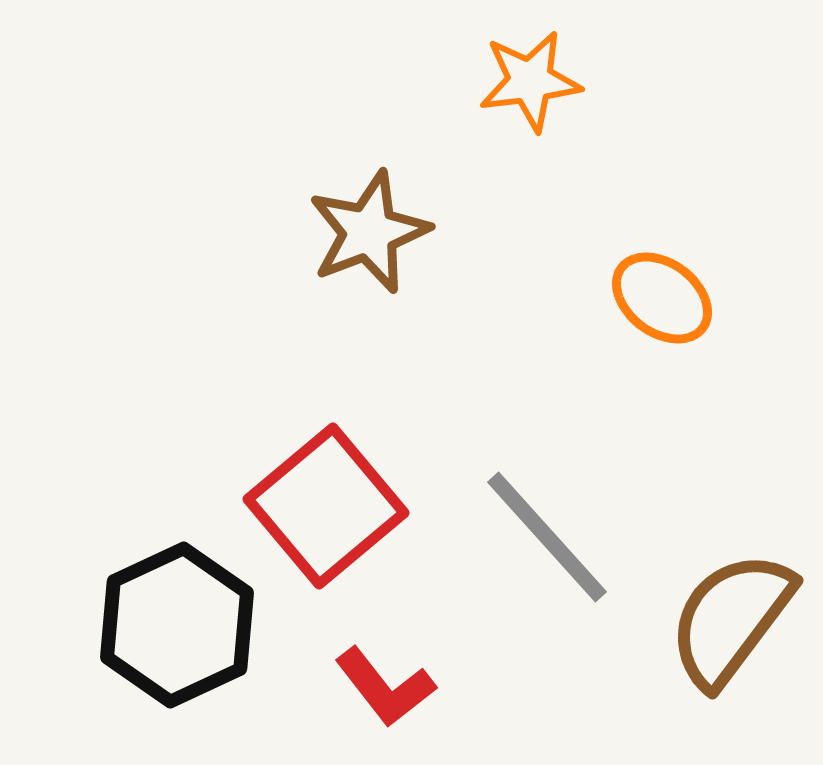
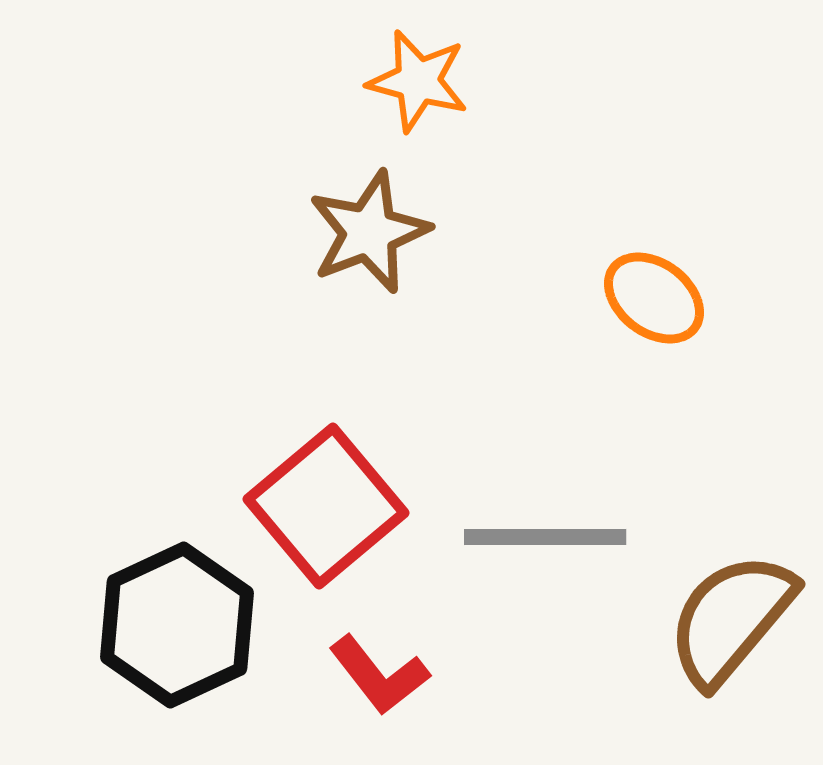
orange star: moved 112 px left; rotated 22 degrees clockwise
orange ellipse: moved 8 px left
gray line: moved 2 px left; rotated 48 degrees counterclockwise
brown semicircle: rotated 3 degrees clockwise
red L-shape: moved 6 px left, 12 px up
